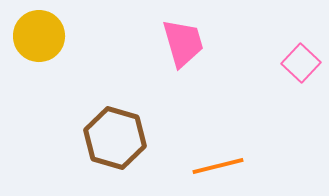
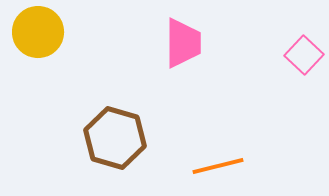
yellow circle: moved 1 px left, 4 px up
pink trapezoid: rotated 16 degrees clockwise
pink square: moved 3 px right, 8 px up
